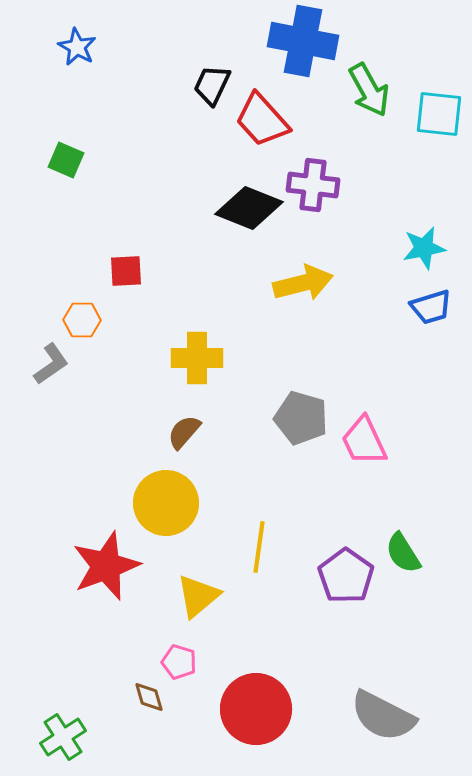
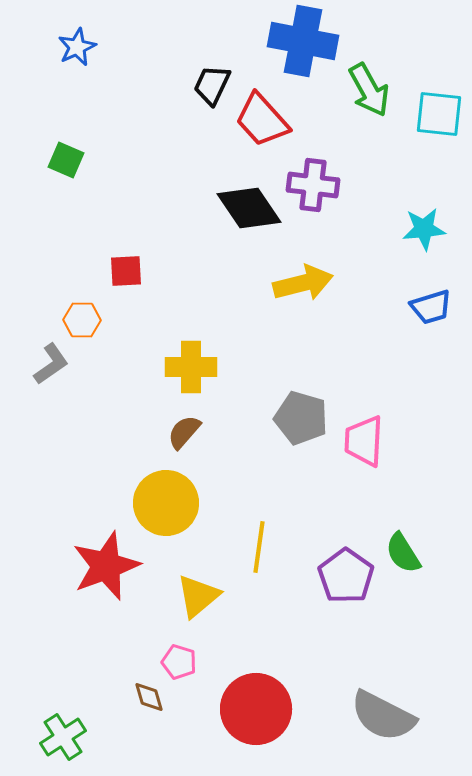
blue star: rotated 18 degrees clockwise
black diamond: rotated 34 degrees clockwise
cyan star: moved 19 px up; rotated 6 degrees clockwise
yellow cross: moved 6 px left, 9 px down
pink trapezoid: rotated 28 degrees clockwise
